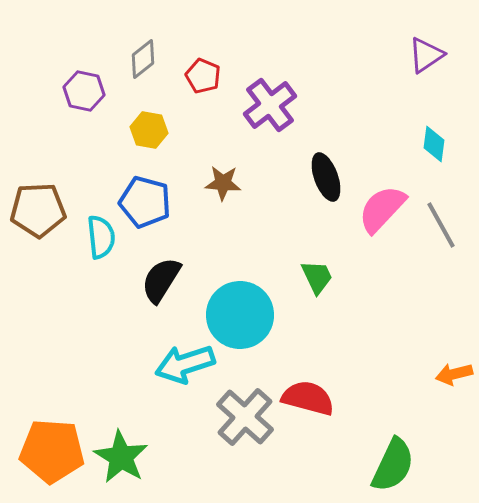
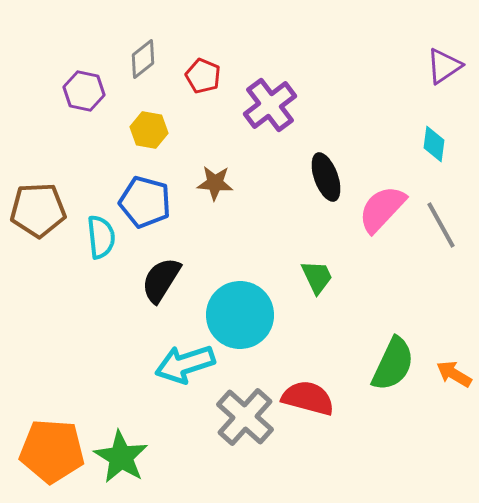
purple triangle: moved 18 px right, 11 px down
brown star: moved 8 px left
orange arrow: rotated 45 degrees clockwise
green semicircle: moved 101 px up
